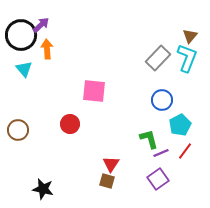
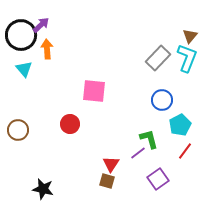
purple line: moved 23 px left; rotated 14 degrees counterclockwise
